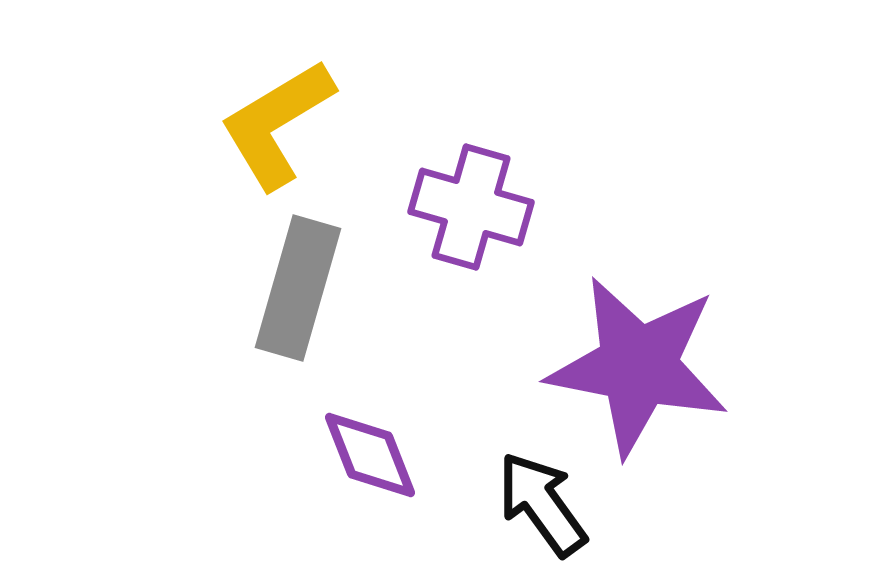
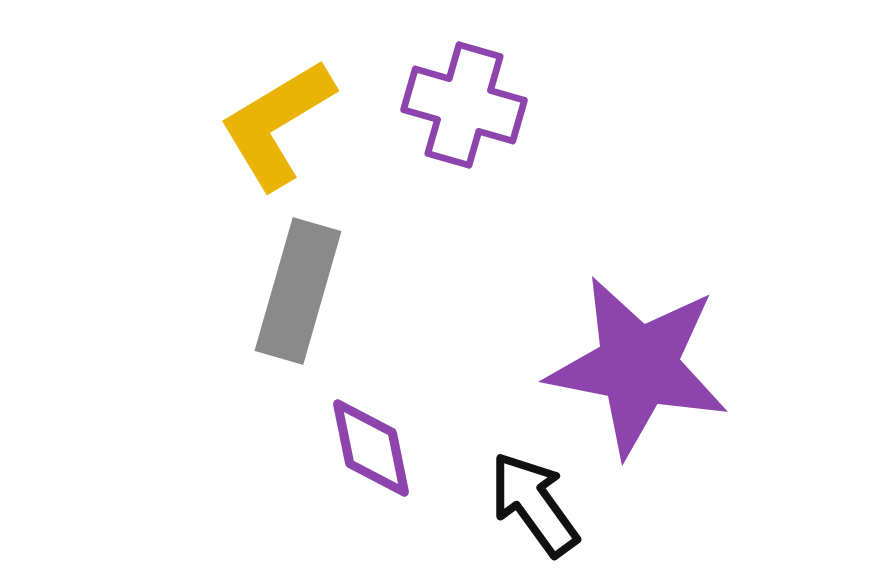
purple cross: moved 7 px left, 102 px up
gray rectangle: moved 3 px down
purple diamond: moved 1 px right, 7 px up; rotated 10 degrees clockwise
black arrow: moved 8 px left
